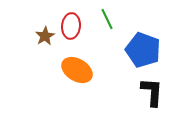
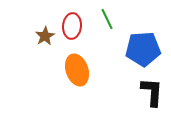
red ellipse: moved 1 px right
blue pentagon: moved 1 px up; rotated 24 degrees counterclockwise
orange ellipse: rotated 40 degrees clockwise
